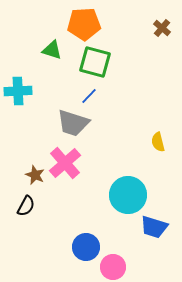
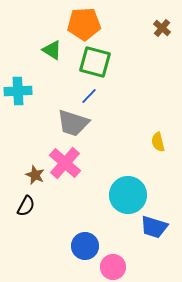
green triangle: rotated 15 degrees clockwise
pink cross: rotated 8 degrees counterclockwise
blue circle: moved 1 px left, 1 px up
